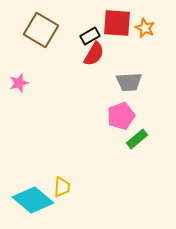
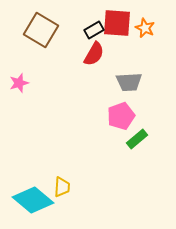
black rectangle: moved 4 px right, 6 px up
